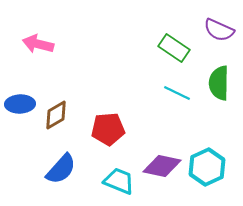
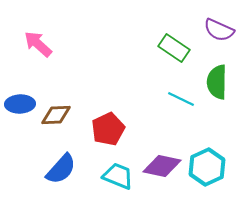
pink arrow: rotated 28 degrees clockwise
green semicircle: moved 2 px left, 1 px up
cyan line: moved 4 px right, 6 px down
brown diamond: rotated 28 degrees clockwise
red pentagon: rotated 20 degrees counterclockwise
cyan trapezoid: moved 1 px left, 5 px up
